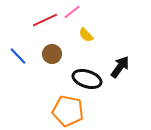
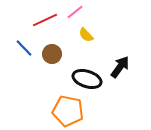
pink line: moved 3 px right
blue line: moved 6 px right, 8 px up
